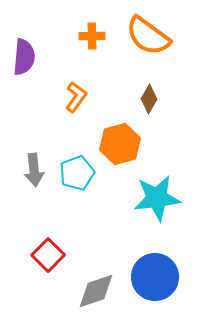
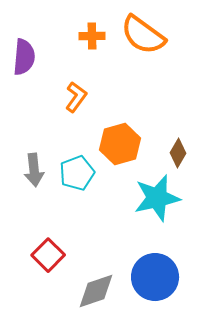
orange semicircle: moved 5 px left, 1 px up
brown diamond: moved 29 px right, 54 px down
cyan star: rotated 6 degrees counterclockwise
